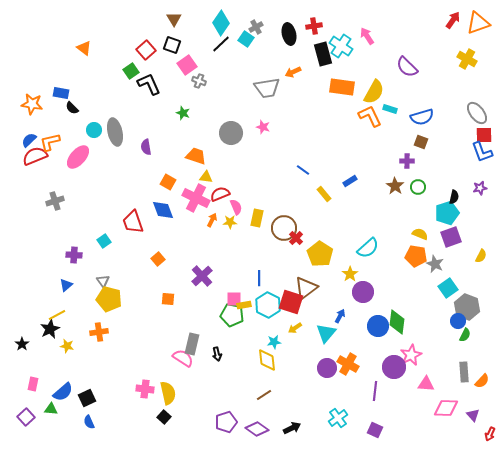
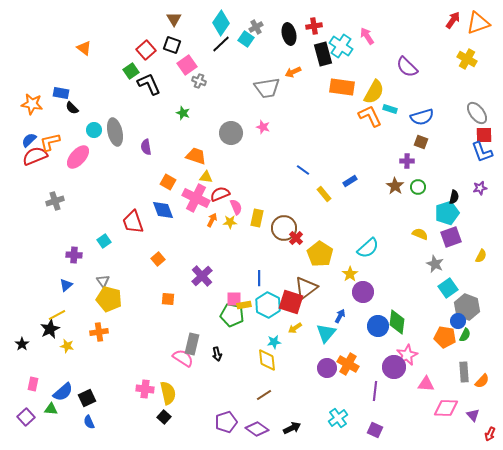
orange pentagon at (416, 256): moved 29 px right, 81 px down
pink star at (411, 355): moved 4 px left
